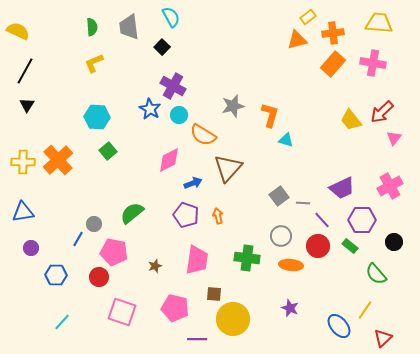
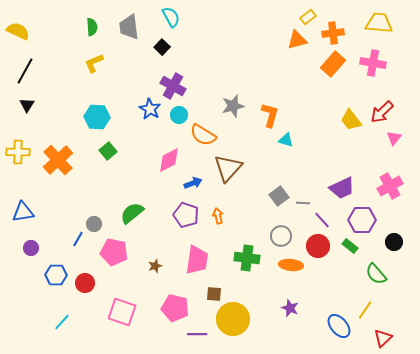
yellow cross at (23, 162): moved 5 px left, 10 px up
red circle at (99, 277): moved 14 px left, 6 px down
purple line at (197, 339): moved 5 px up
